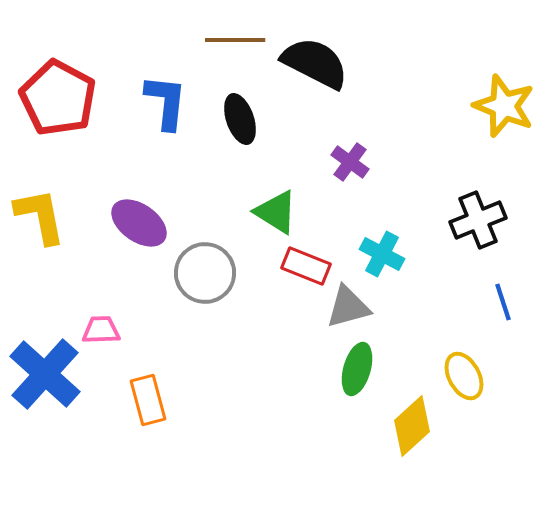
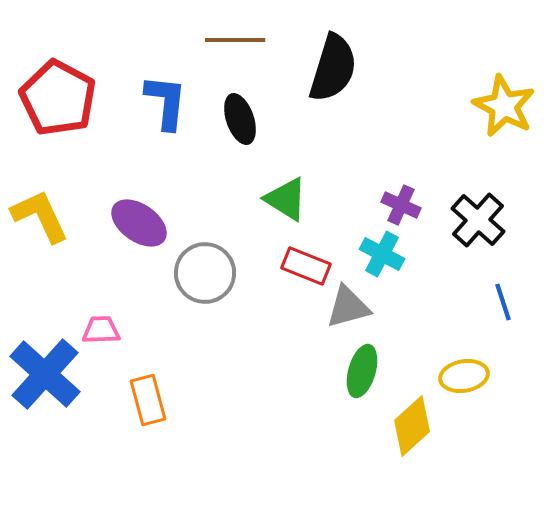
black semicircle: moved 18 px right, 5 px down; rotated 80 degrees clockwise
yellow star: rotated 6 degrees clockwise
purple cross: moved 51 px right, 43 px down; rotated 12 degrees counterclockwise
green triangle: moved 10 px right, 13 px up
yellow L-shape: rotated 14 degrees counterclockwise
black cross: rotated 26 degrees counterclockwise
green ellipse: moved 5 px right, 2 px down
yellow ellipse: rotated 72 degrees counterclockwise
